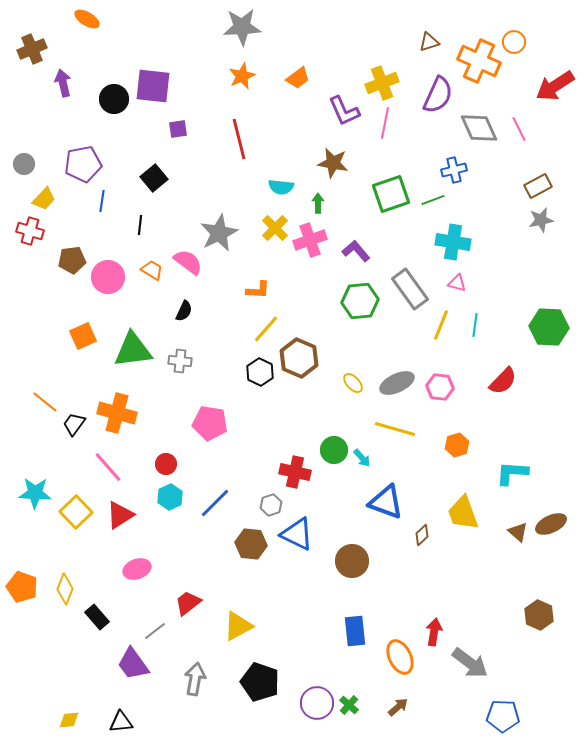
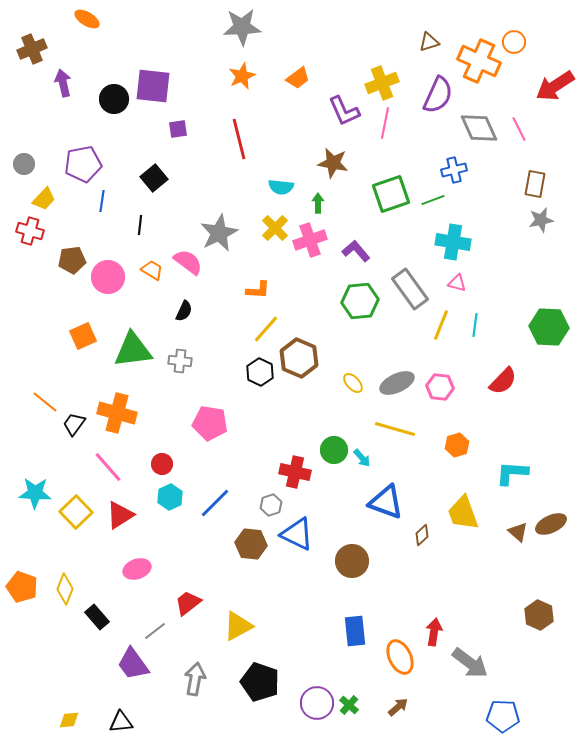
brown rectangle at (538, 186): moved 3 px left, 2 px up; rotated 52 degrees counterclockwise
red circle at (166, 464): moved 4 px left
